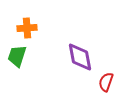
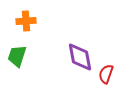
orange cross: moved 1 px left, 7 px up
red semicircle: moved 8 px up
